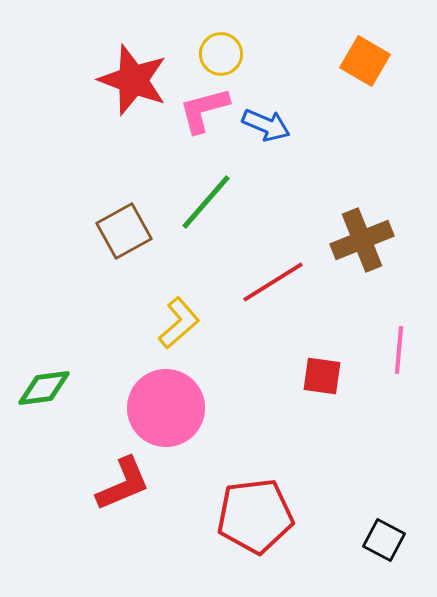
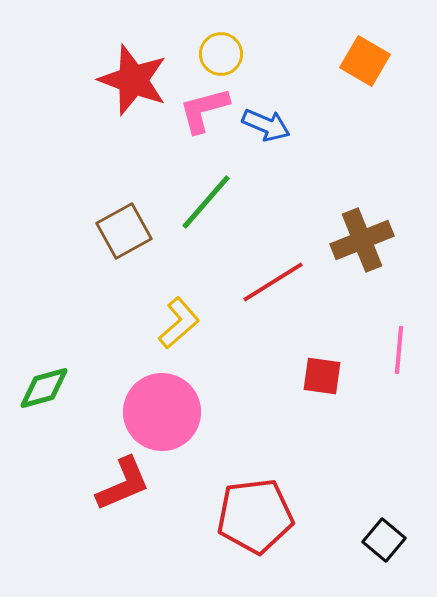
green diamond: rotated 8 degrees counterclockwise
pink circle: moved 4 px left, 4 px down
black square: rotated 12 degrees clockwise
